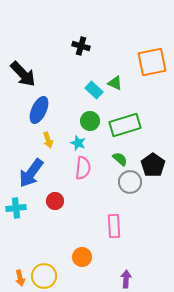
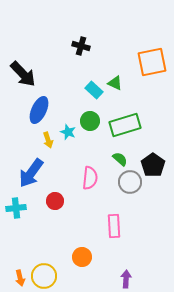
cyan star: moved 10 px left, 11 px up
pink semicircle: moved 7 px right, 10 px down
